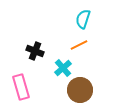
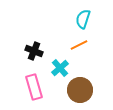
black cross: moved 1 px left
cyan cross: moved 3 px left
pink rectangle: moved 13 px right
